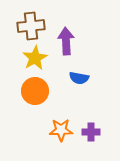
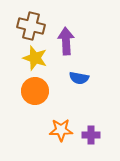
brown cross: rotated 20 degrees clockwise
yellow star: rotated 25 degrees counterclockwise
purple cross: moved 3 px down
